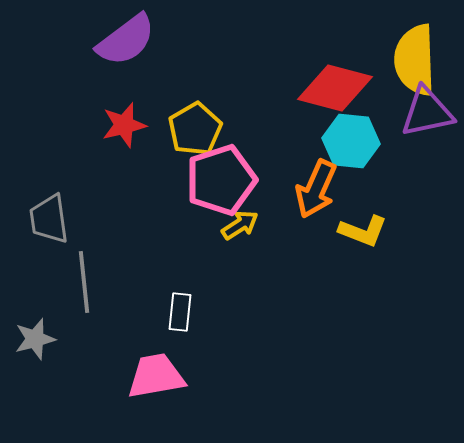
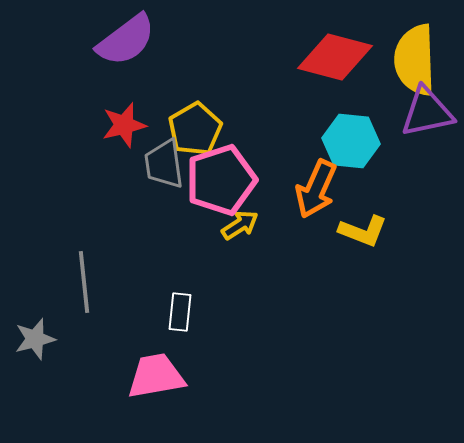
red diamond: moved 31 px up
gray trapezoid: moved 115 px right, 55 px up
